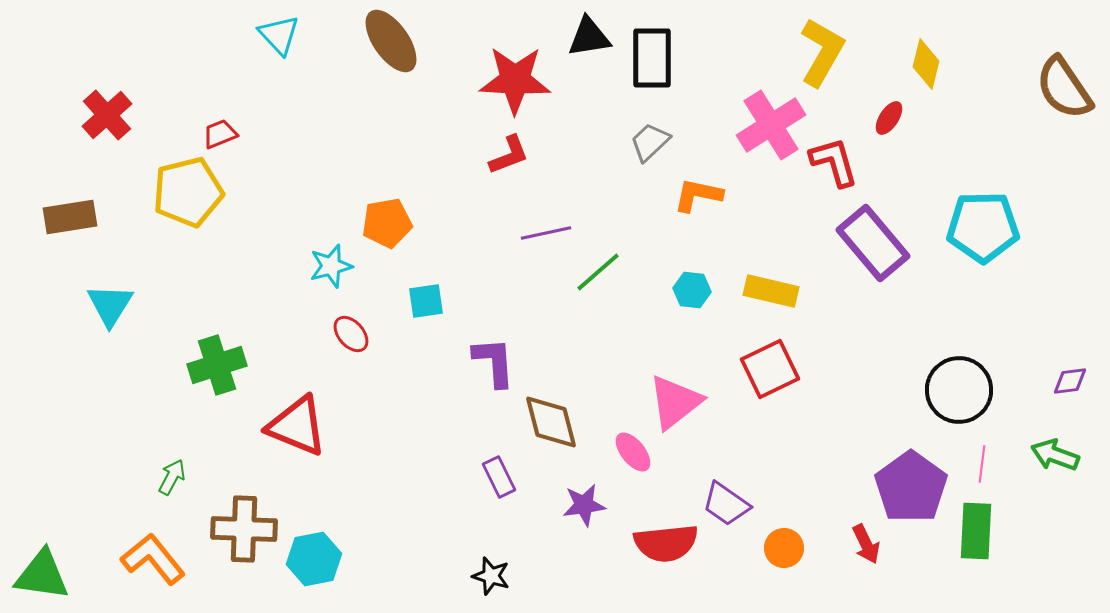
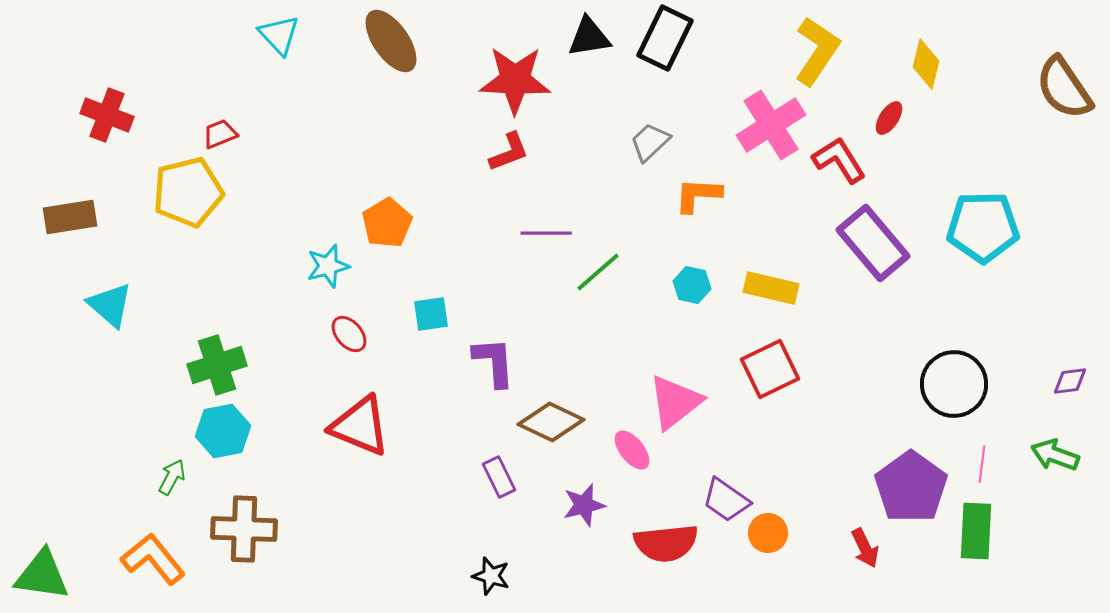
yellow L-shape at (822, 52): moved 5 px left, 1 px up; rotated 4 degrees clockwise
black rectangle at (652, 58): moved 13 px right, 20 px up; rotated 26 degrees clockwise
red cross at (107, 115): rotated 27 degrees counterclockwise
red L-shape at (509, 155): moved 3 px up
red L-shape at (834, 162): moved 5 px right, 2 px up; rotated 16 degrees counterclockwise
orange L-shape at (698, 195): rotated 9 degrees counterclockwise
orange pentagon at (387, 223): rotated 21 degrees counterclockwise
purple line at (546, 233): rotated 12 degrees clockwise
cyan star at (331, 266): moved 3 px left
cyan hexagon at (692, 290): moved 5 px up; rotated 6 degrees clockwise
yellow rectangle at (771, 291): moved 3 px up
cyan square at (426, 301): moved 5 px right, 13 px down
cyan triangle at (110, 305): rotated 21 degrees counterclockwise
red ellipse at (351, 334): moved 2 px left
black circle at (959, 390): moved 5 px left, 6 px up
brown diamond at (551, 422): rotated 50 degrees counterclockwise
red triangle at (297, 426): moved 63 px right
pink ellipse at (633, 452): moved 1 px left, 2 px up
purple trapezoid at (726, 504): moved 4 px up
purple star at (584, 505): rotated 6 degrees counterclockwise
red arrow at (866, 544): moved 1 px left, 4 px down
orange circle at (784, 548): moved 16 px left, 15 px up
cyan hexagon at (314, 559): moved 91 px left, 128 px up
